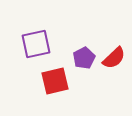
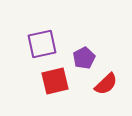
purple square: moved 6 px right
red semicircle: moved 8 px left, 26 px down
